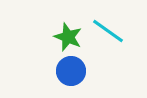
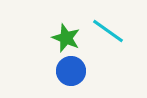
green star: moved 2 px left, 1 px down
